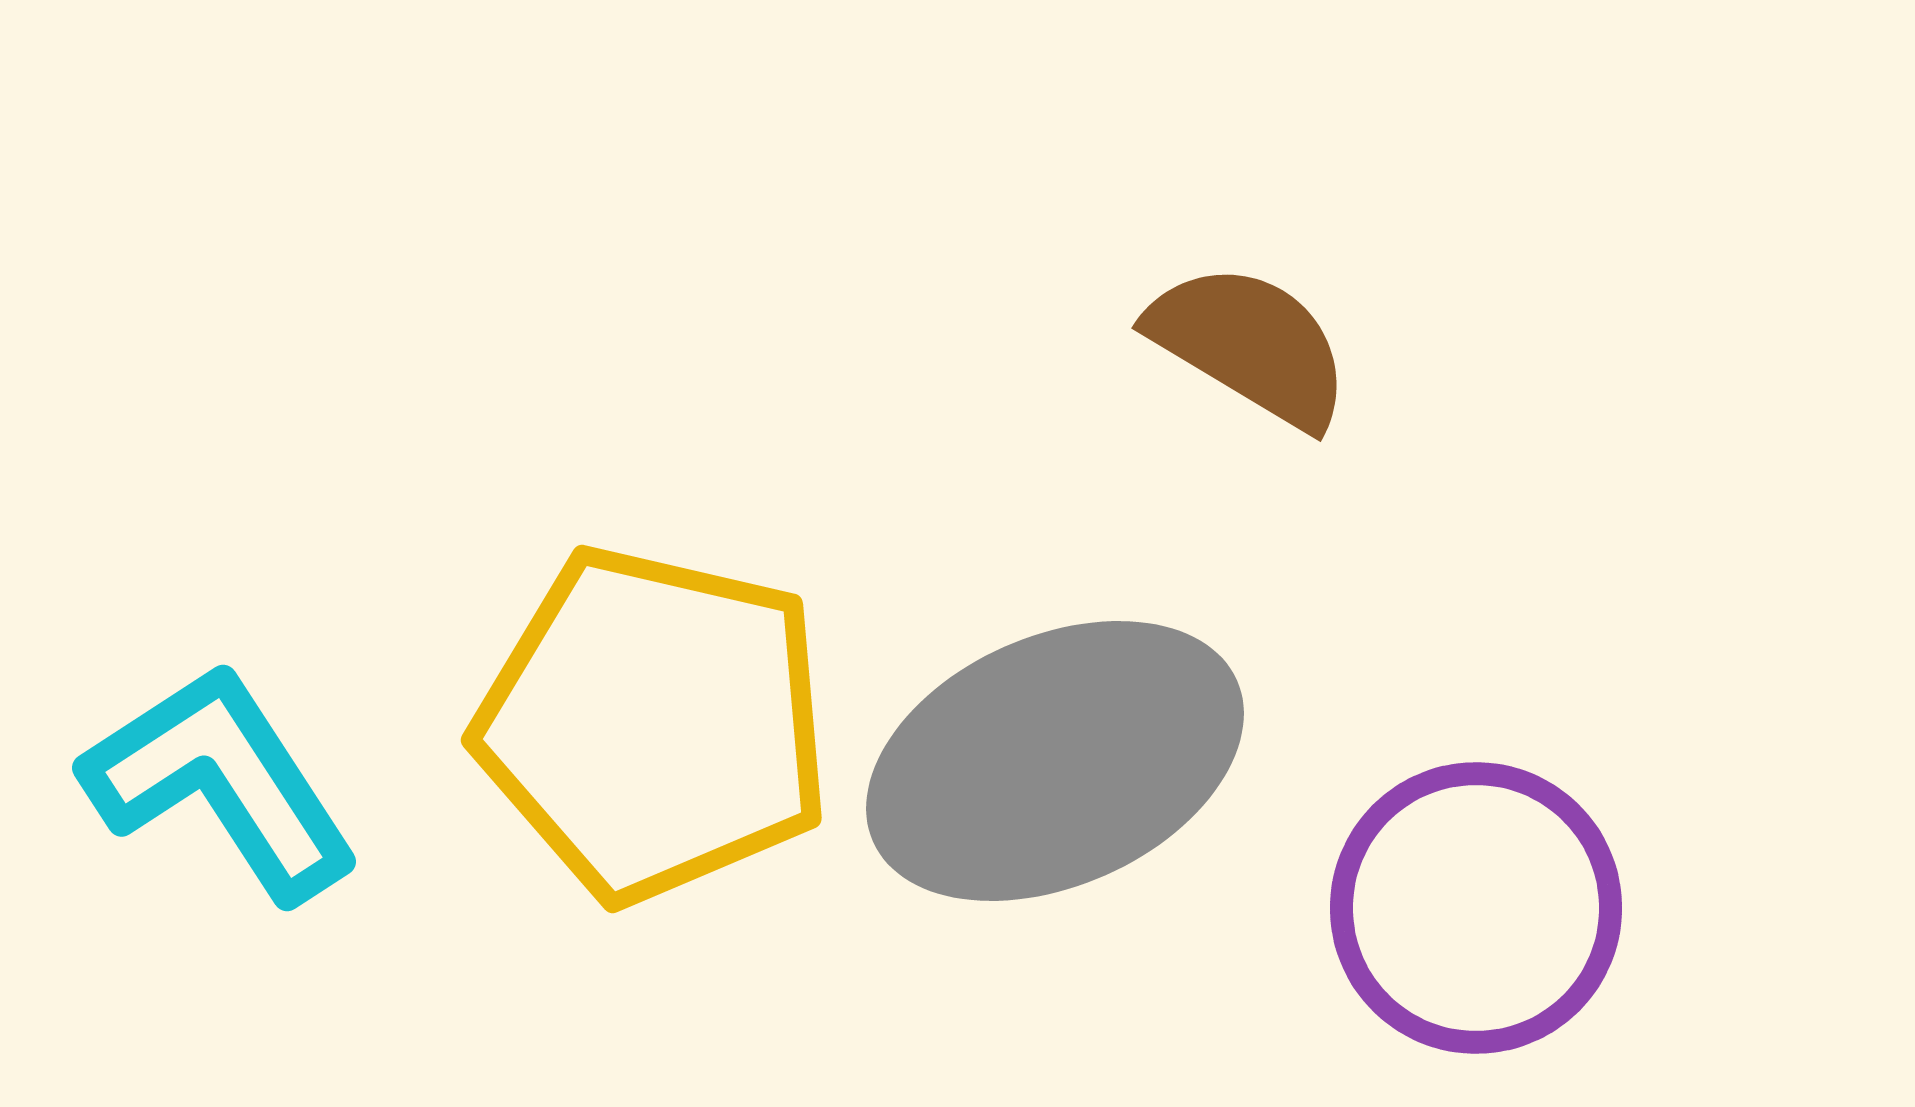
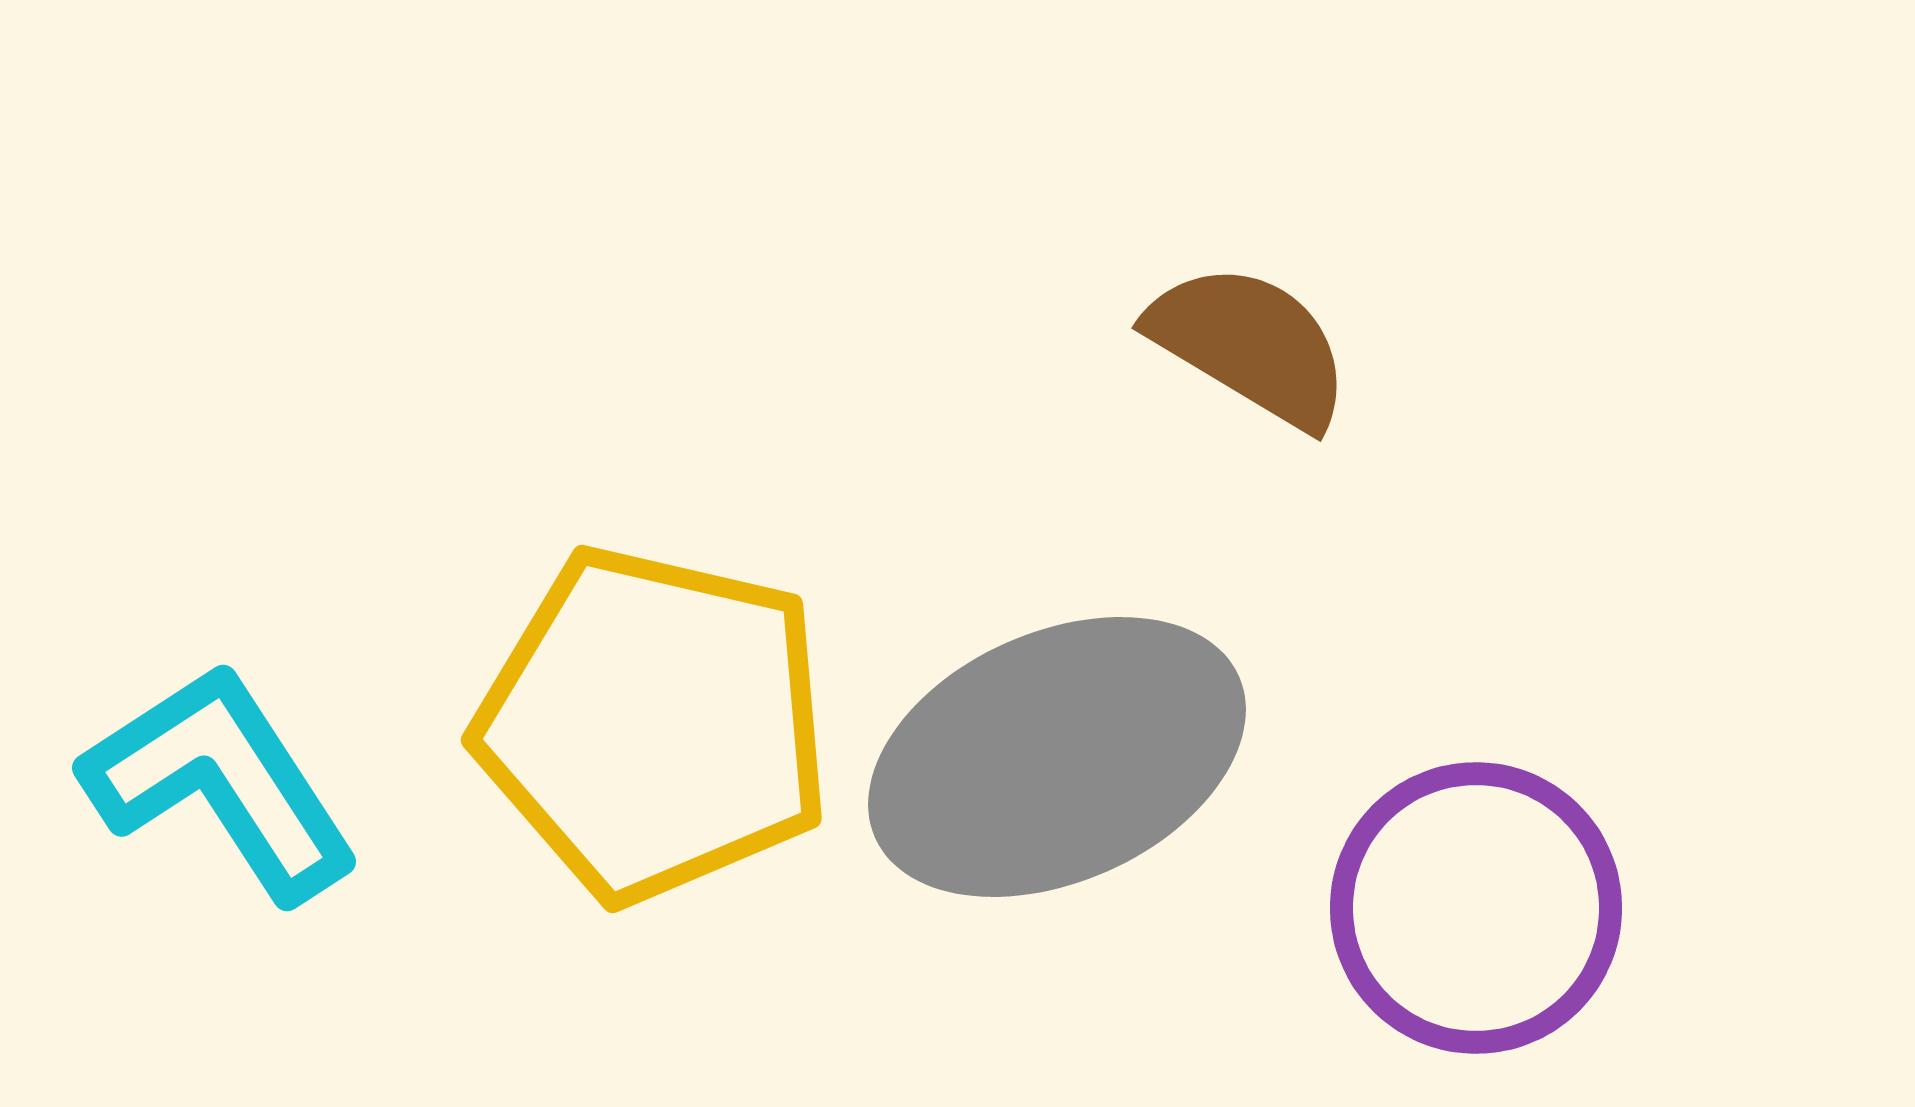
gray ellipse: moved 2 px right, 4 px up
